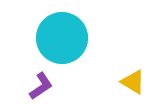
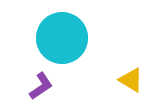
yellow triangle: moved 2 px left, 2 px up
